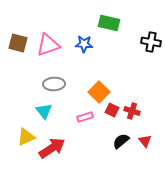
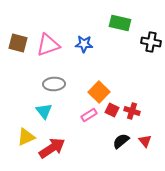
green rectangle: moved 11 px right
pink rectangle: moved 4 px right, 2 px up; rotated 14 degrees counterclockwise
